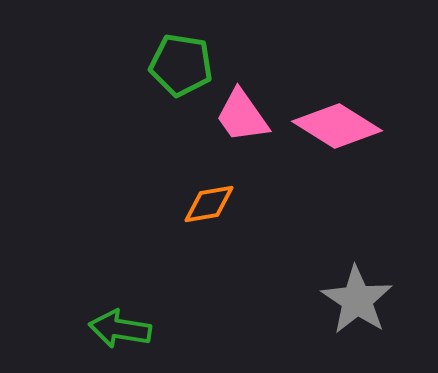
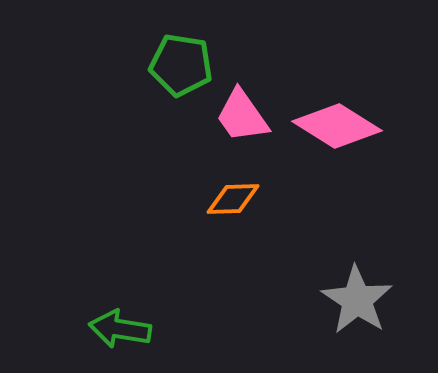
orange diamond: moved 24 px right, 5 px up; rotated 8 degrees clockwise
